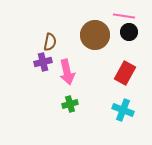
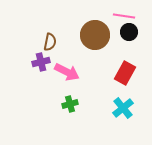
purple cross: moved 2 px left
pink arrow: rotated 50 degrees counterclockwise
cyan cross: moved 2 px up; rotated 30 degrees clockwise
